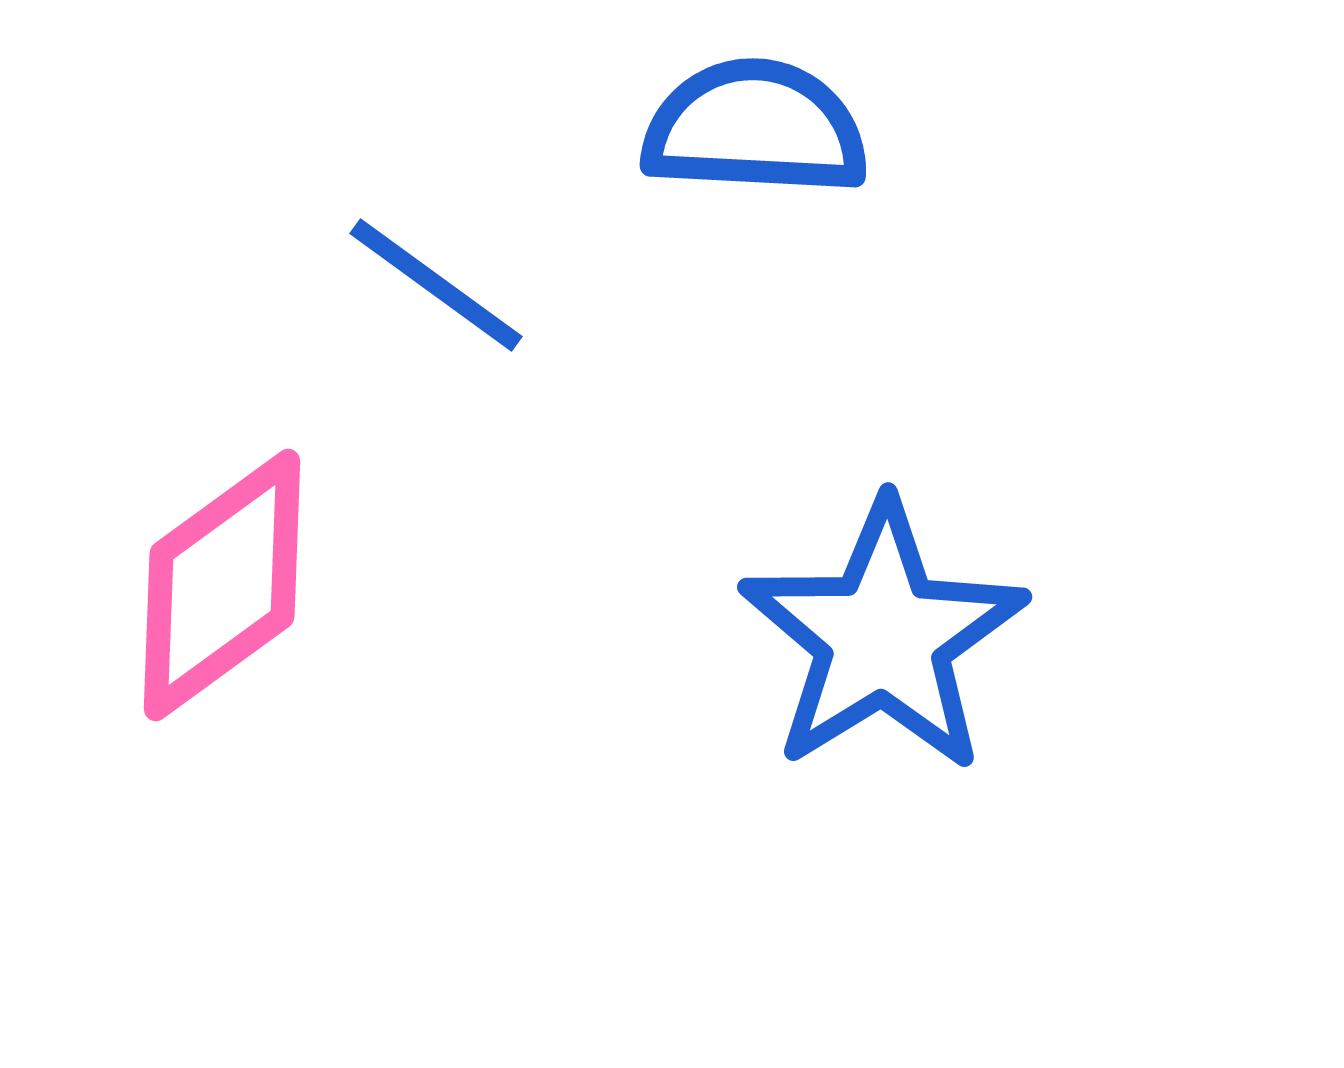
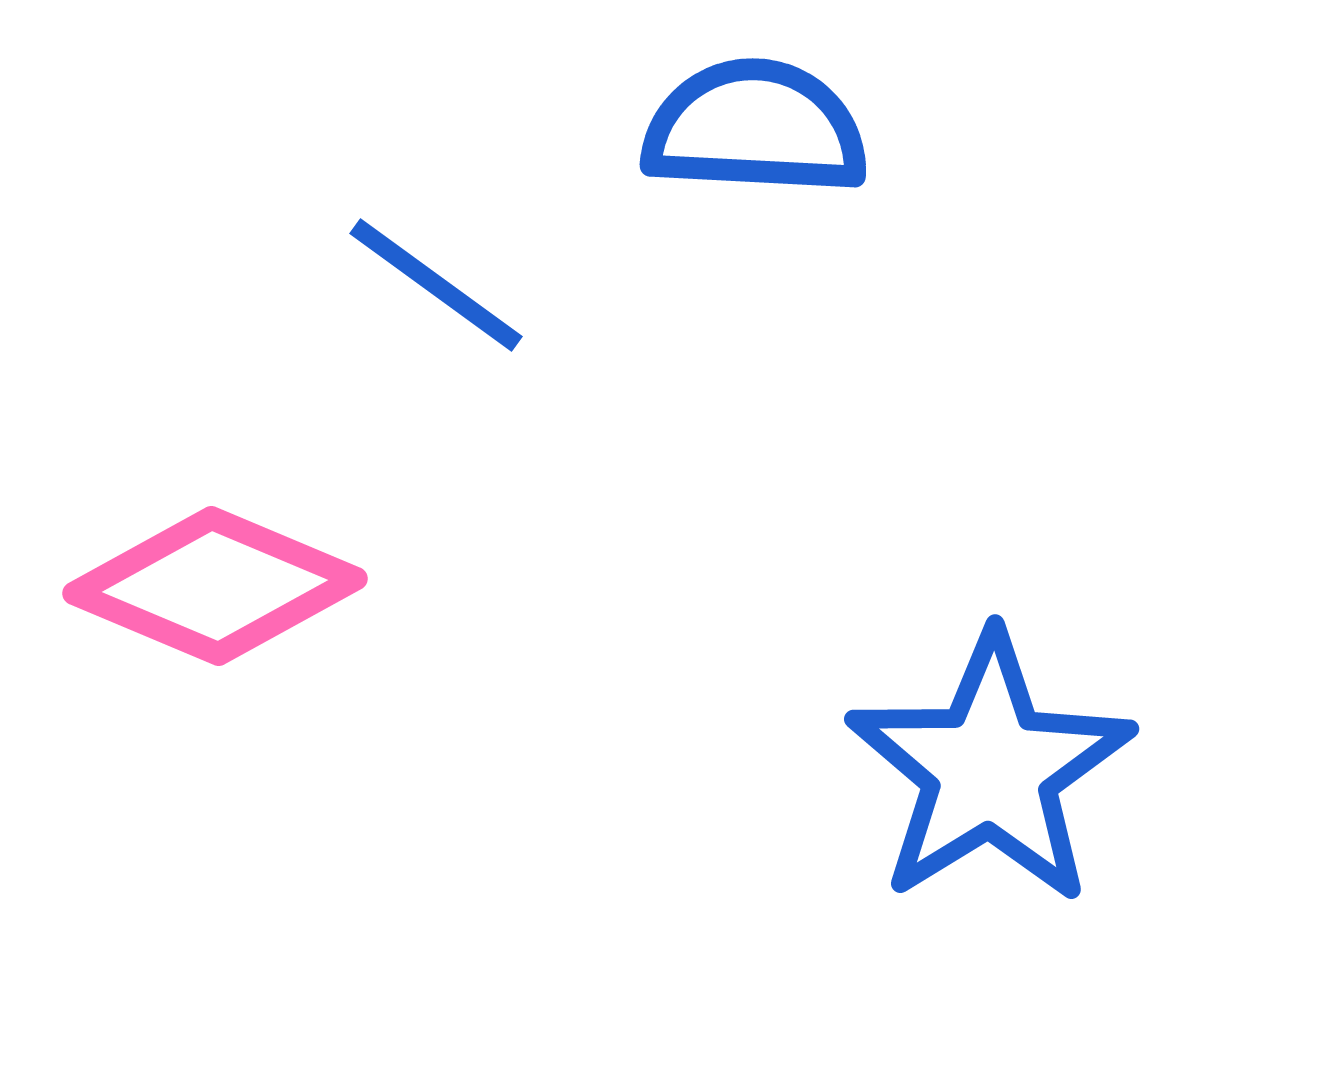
pink diamond: moved 7 px left, 1 px down; rotated 59 degrees clockwise
blue star: moved 107 px right, 132 px down
